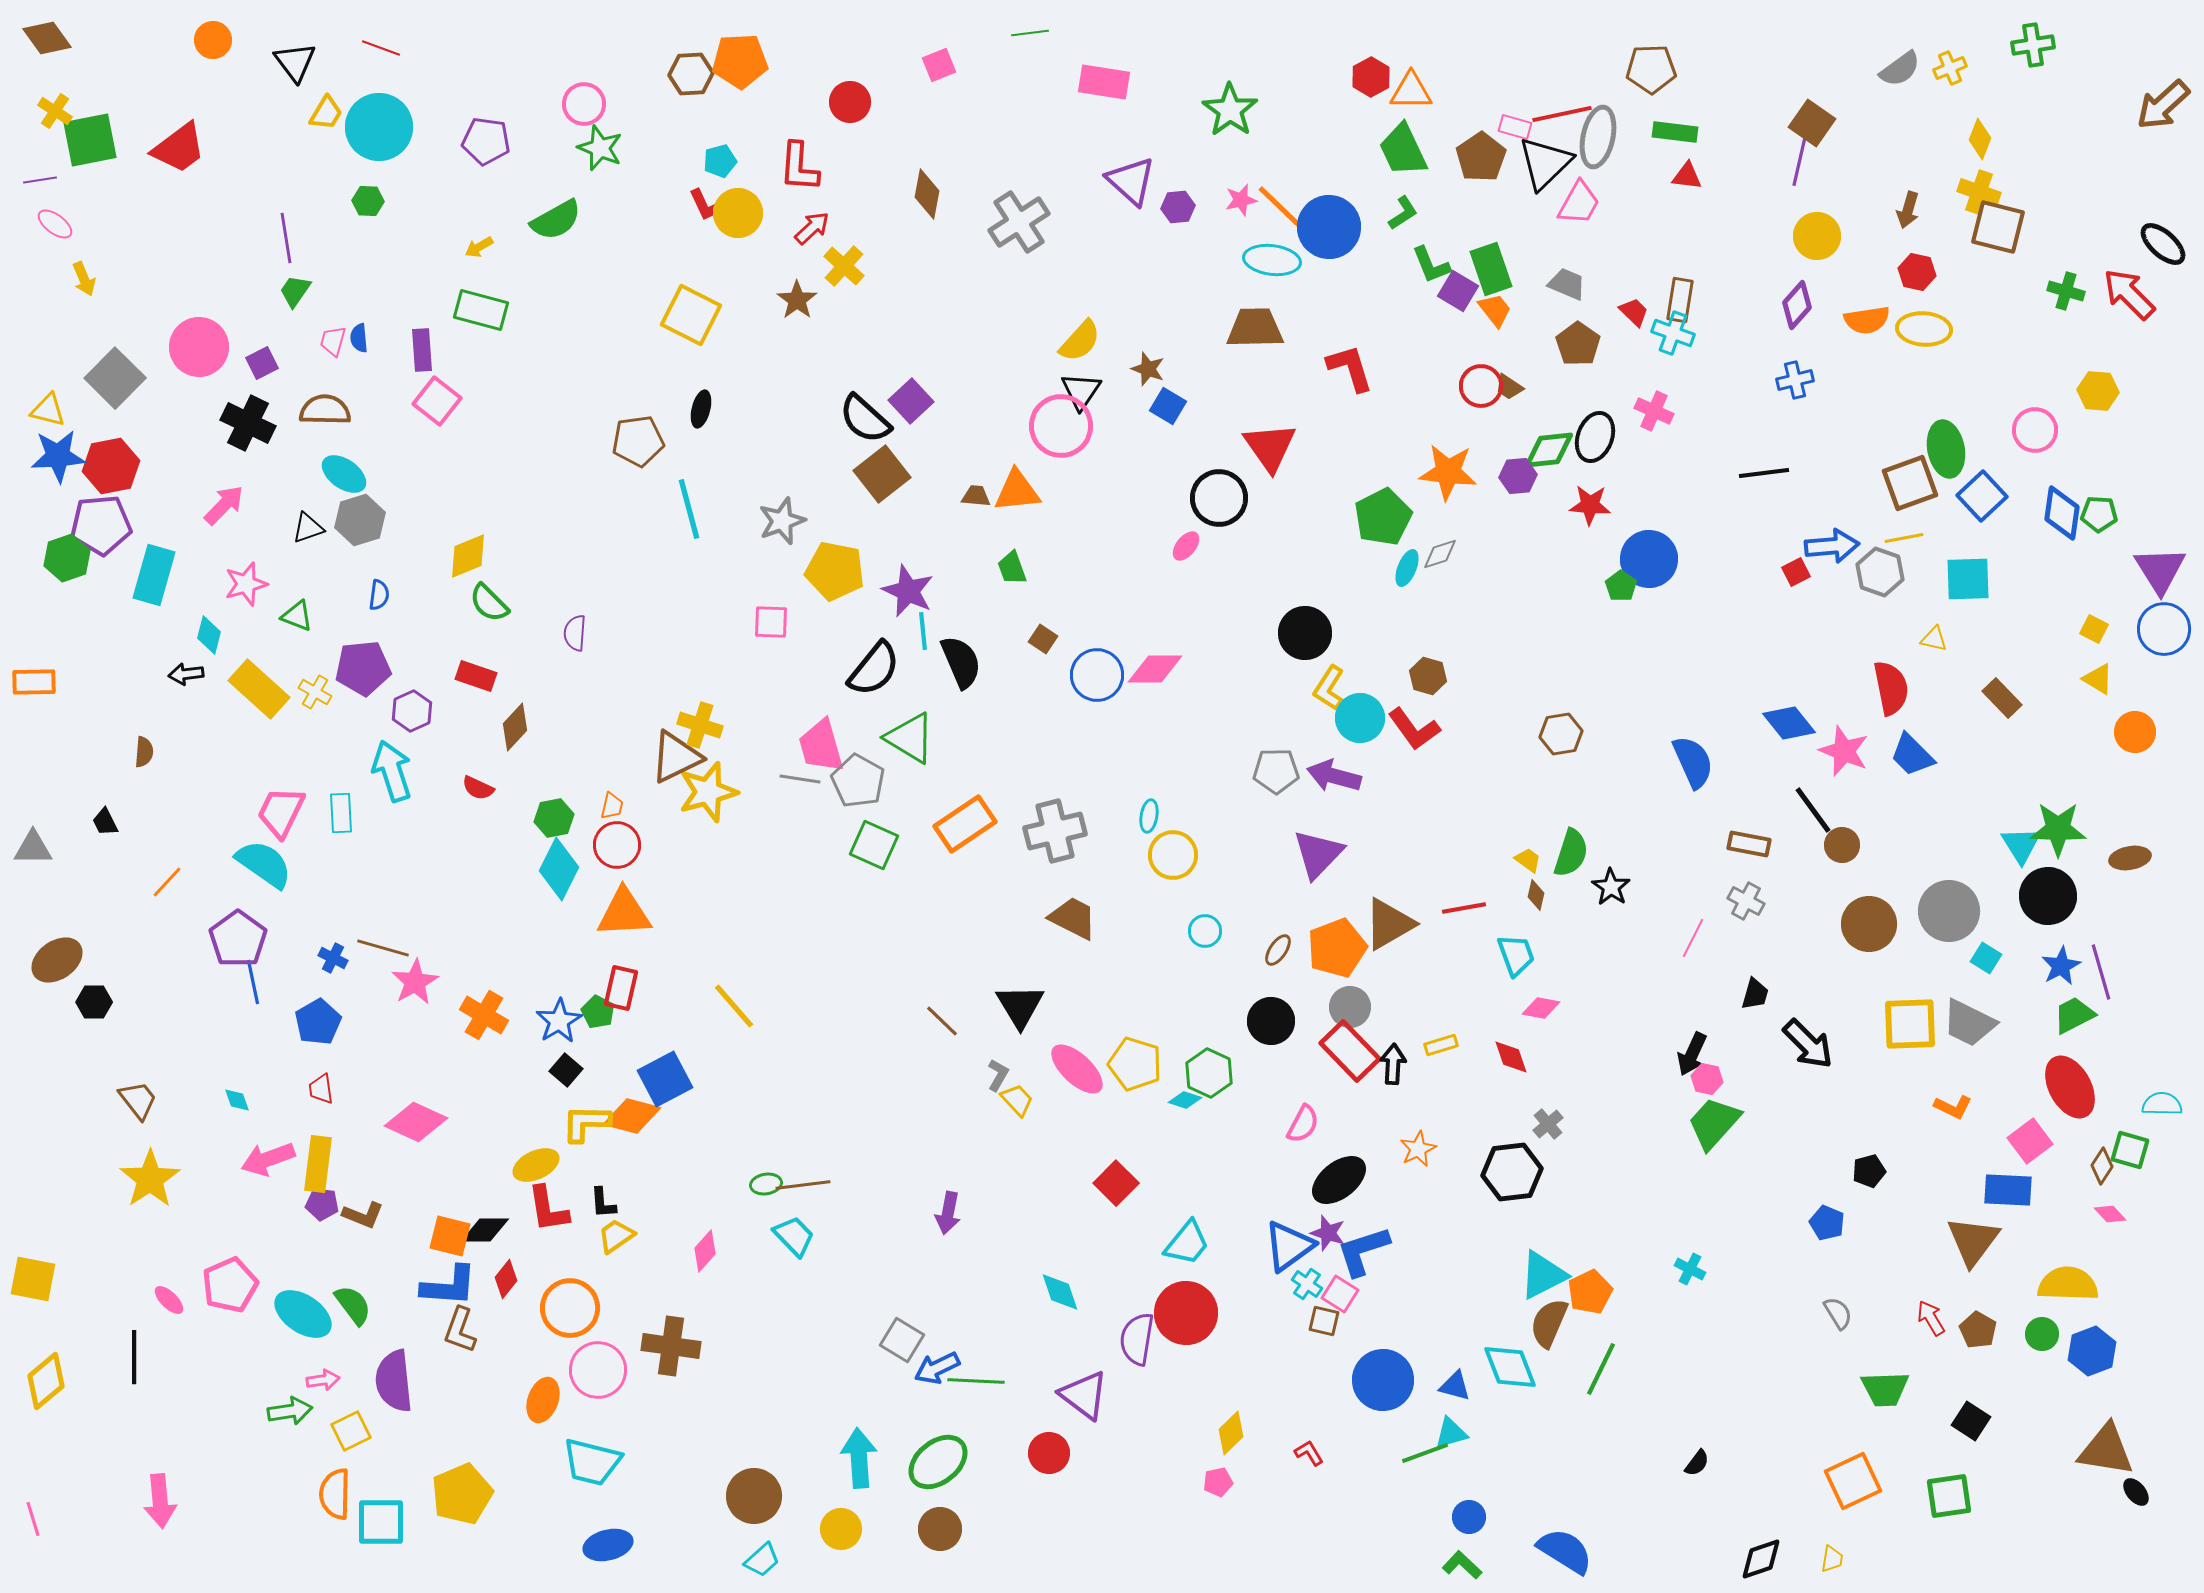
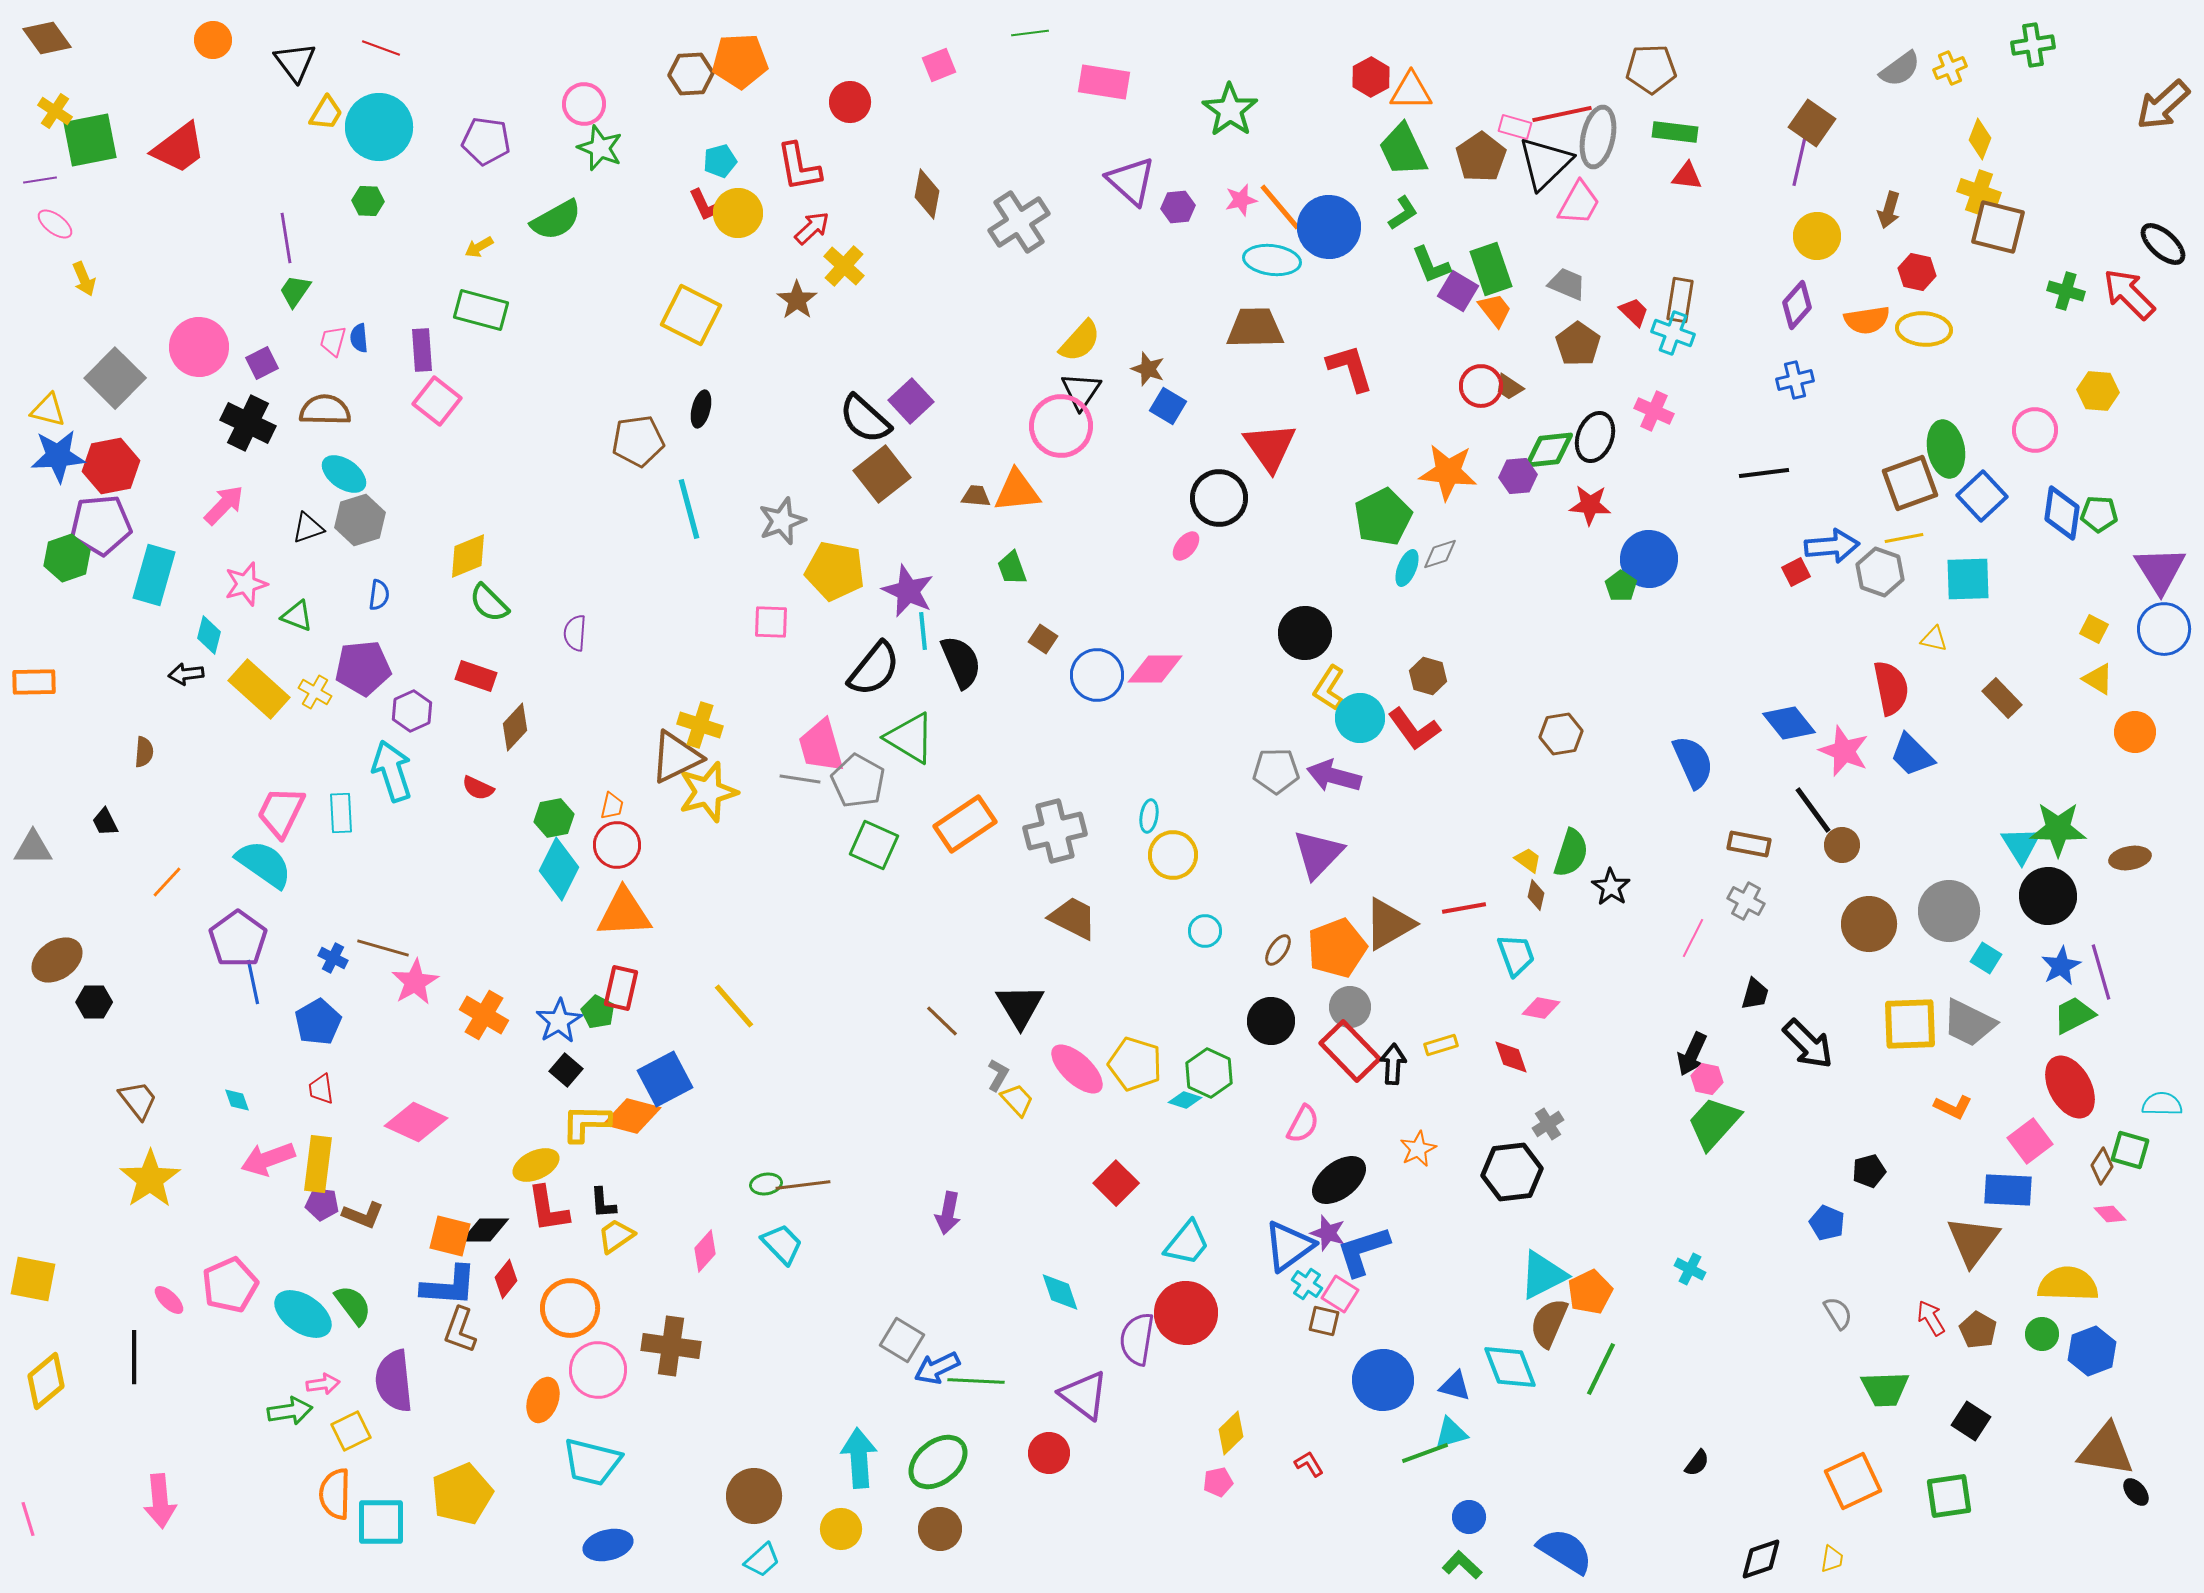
red L-shape at (799, 167): rotated 14 degrees counterclockwise
orange line at (1280, 207): rotated 6 degrees clockwise
brown arrow at (1908, 210): moved 19 px left
gray cross at (1548, 1124): rotated 8 degrees clockwise
cyan trapezoid at (794, 1236): moved 12 px left, 8 px down
pink arrow at (323, 1380): moved 4 px down
red L-shape at (1309, 1453): moved 11 px down
pink line at (33, 1519): moved 5 px left
